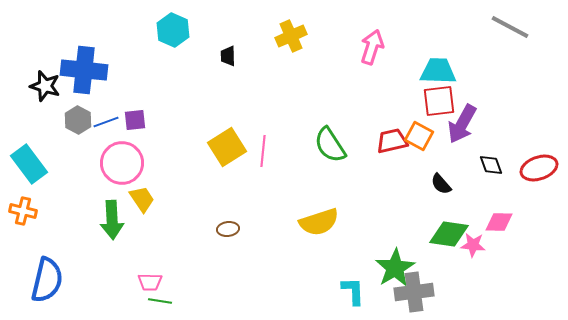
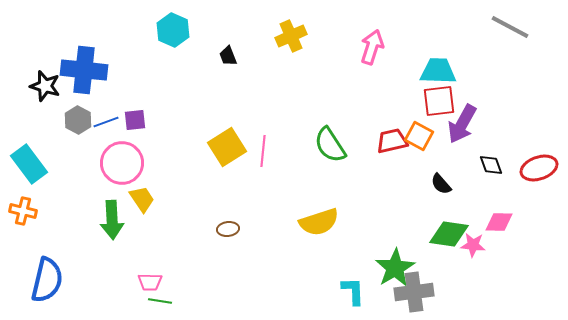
black trapezoid: rotated 20 degrees counterclockwise
